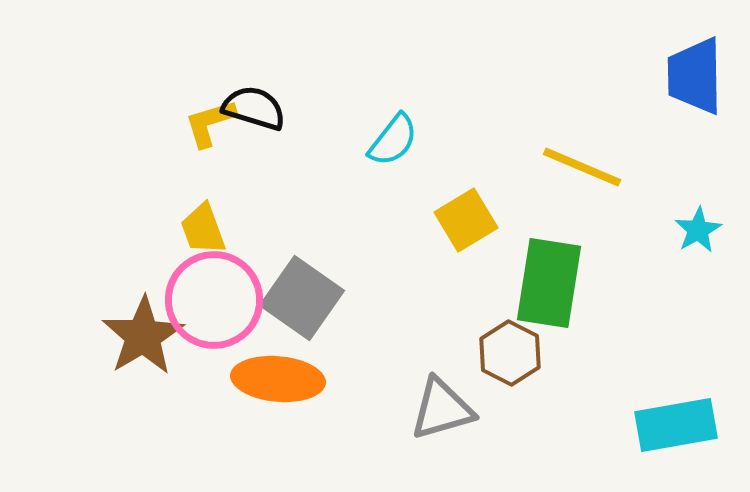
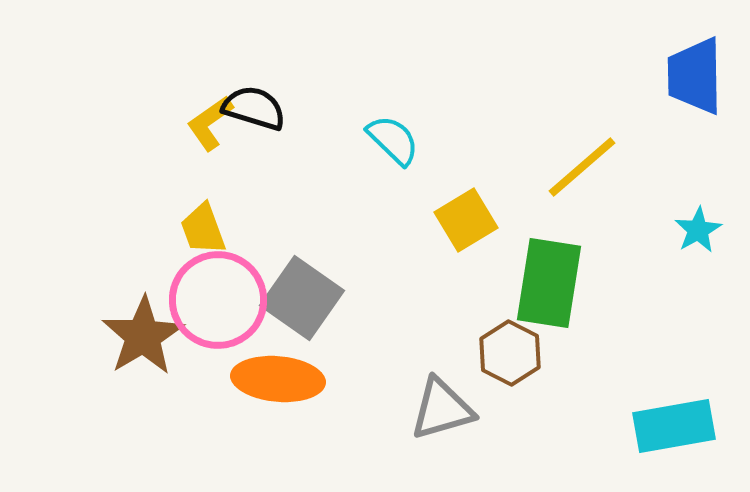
yellow L-shape: rotated 18 degrees counterclockwise
cyan semicircle: rotated 84 degrees counterclockwise
yellow line: rotated 64 degrees counterclockwise
pink circle: moved 4 px right
cyan rectangle: moved 2 px left, 1 px down
